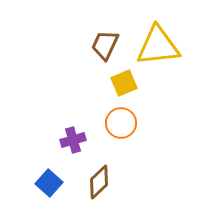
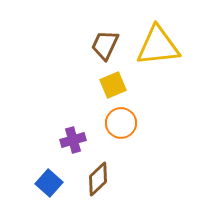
yellow square: moved 11 px left, 2 px down
brown diamond: moved 1 px left, 3 px up
